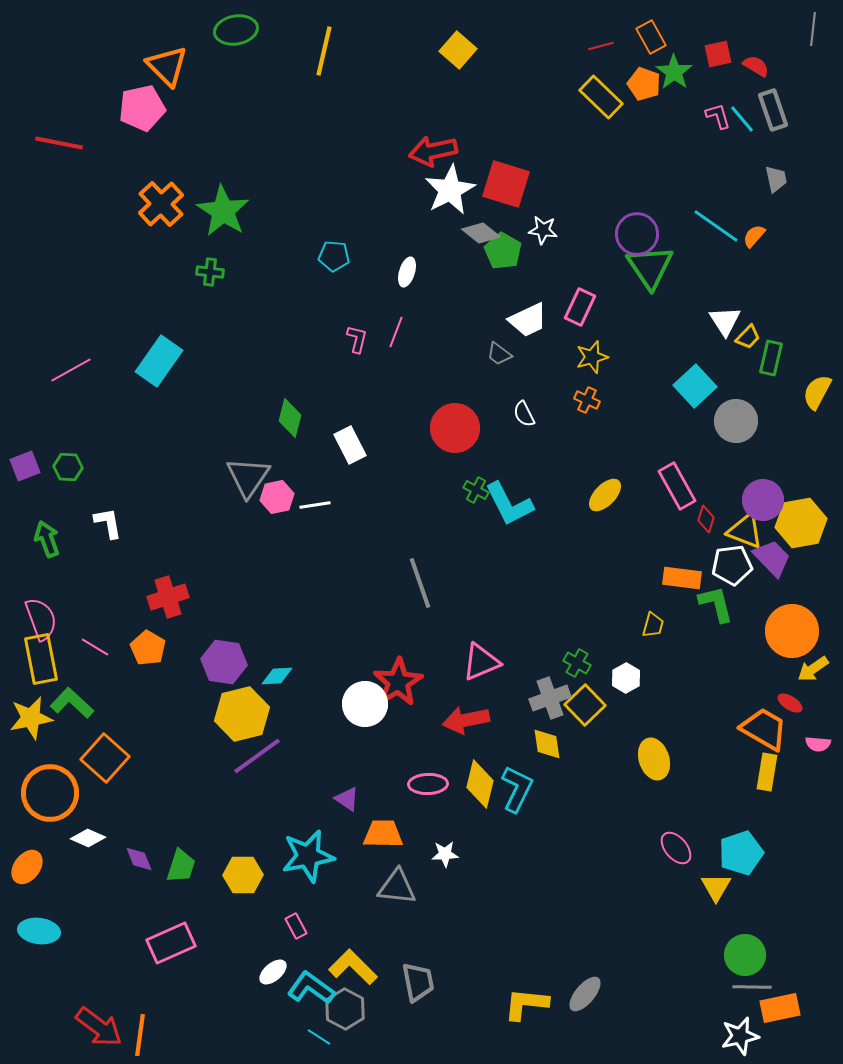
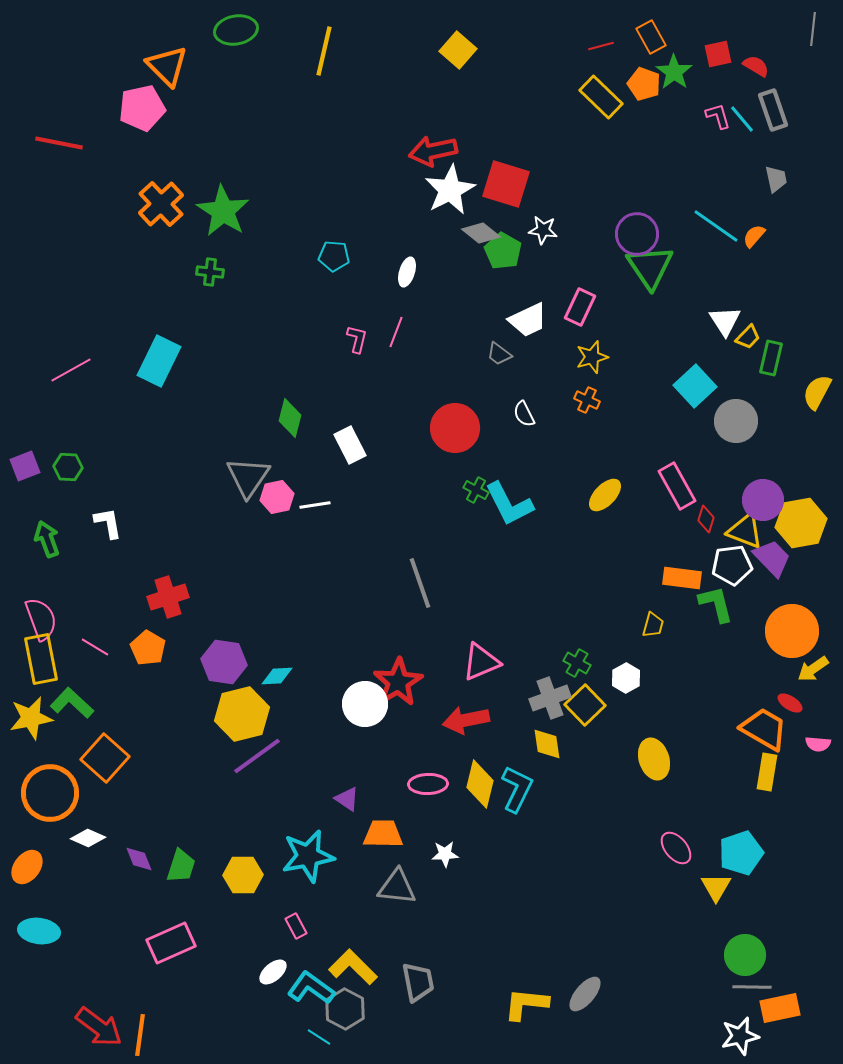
cyan rectangle at (159, 361): rotated 9 degrees counterclockwise
